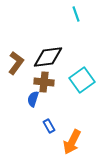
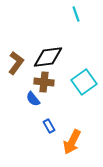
cyan square: moved 2 px right, 2 px down
blue semicircle: rotated 56 degrees counterclockwise
